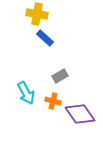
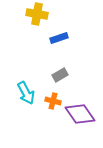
blue rectangle: moved 14 px right; rotated 60 degrees counterclockwise
gray rectangle: moved 1 px up
